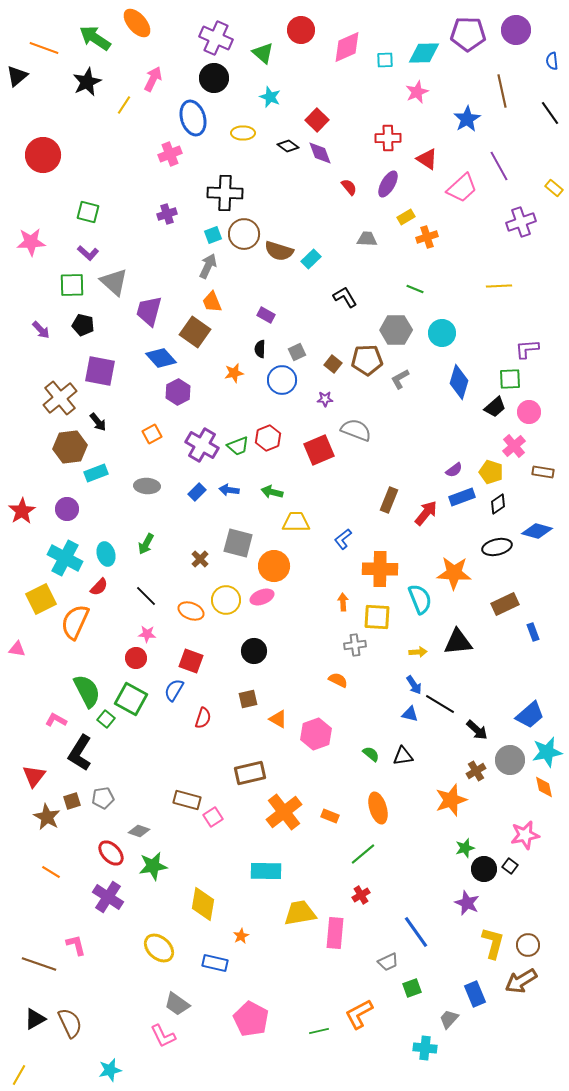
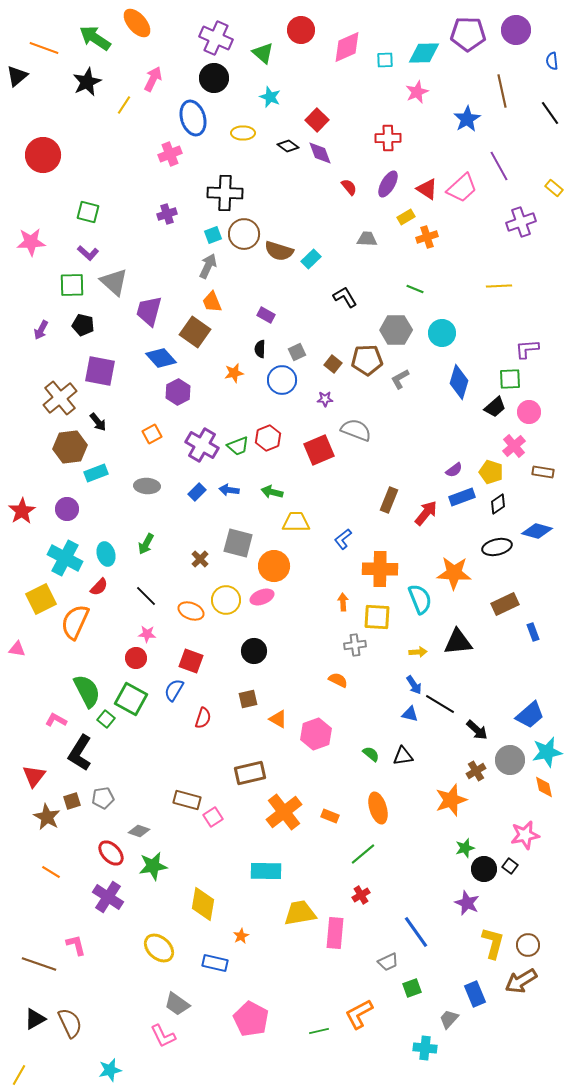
red triangle at (427, 159): moved 30 px down
purple arrow at (41, 330): rotated 72 degrees clockwise
